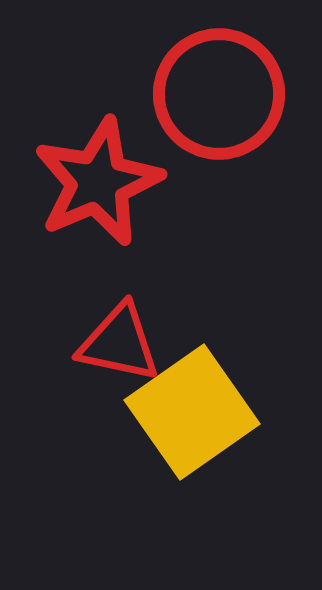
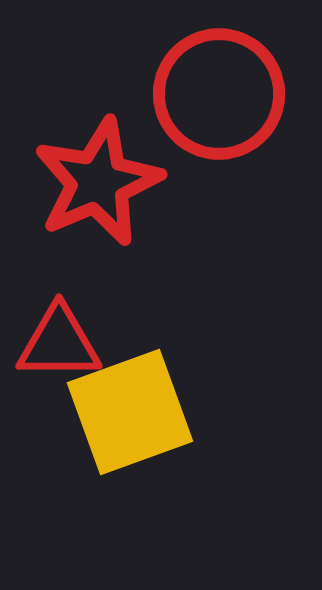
red triangle: moved 60 px left; rotated 12 degrees counterclockwise
yellow square: moved 62 px left; rotated 15 degrees clockwise
